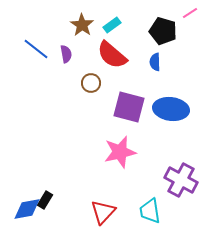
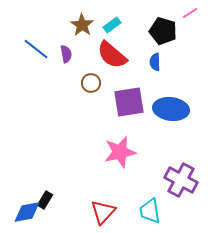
purple square: moved 5 px up; rotated 24 degrees counterclockwise
blue diamond: moved 3 px down
